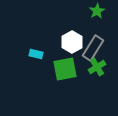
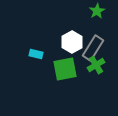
green cross: moved 1 px left, 2 px up
